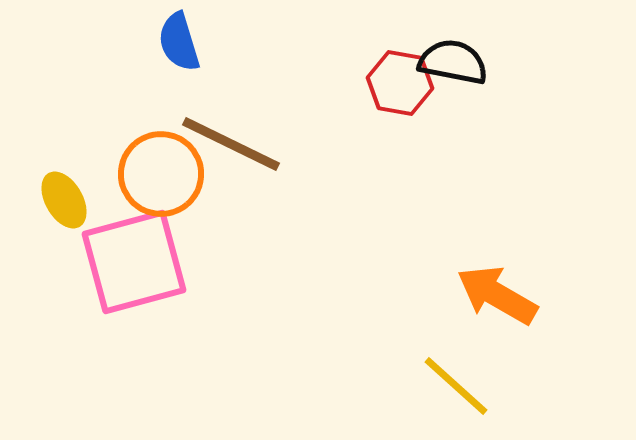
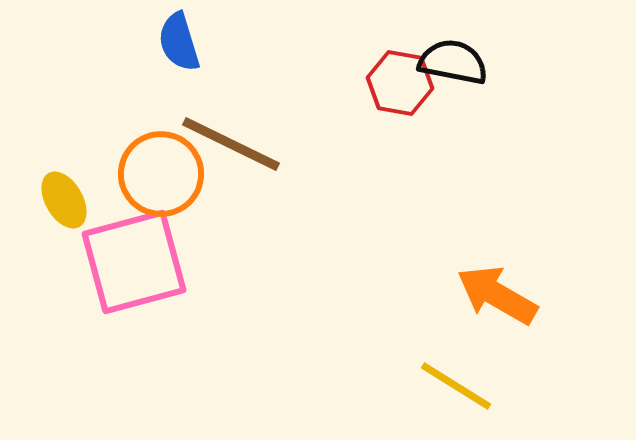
yellow line: rotated 10 degrees counterclockwise
